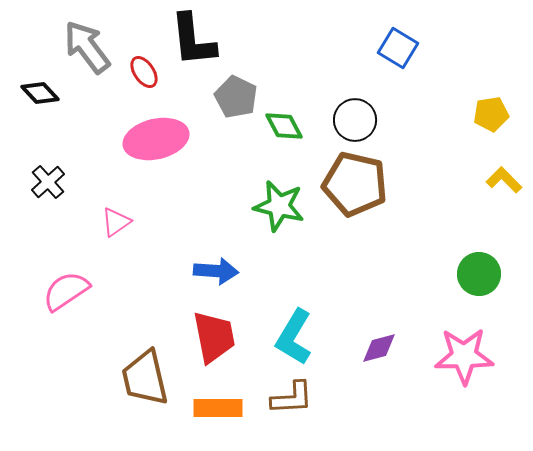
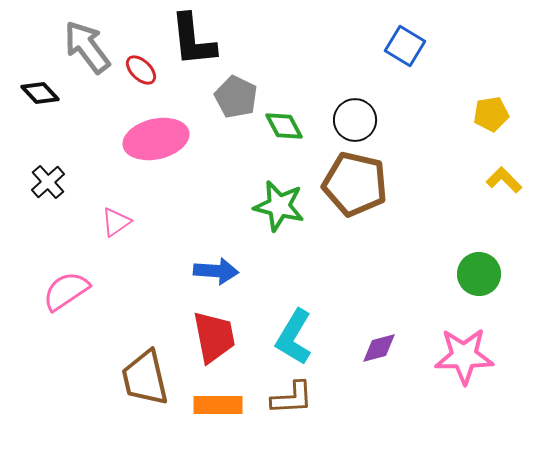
blue square: moved 7 px right, 2 px up
red ellipse: moved 3 px left, 2 px up; rotated 12 degrees counterclockwise
orange rectangle: moved 3 px up
